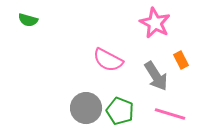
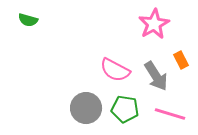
pink star: moved 1 px left, 1 px down; rotated 16 degrees clockwise
pink semicircle: moved 7 px right, 10 px down
green pentagon: moved 5 px right, 2 px up; rotated 12 degrees counterclockwise
